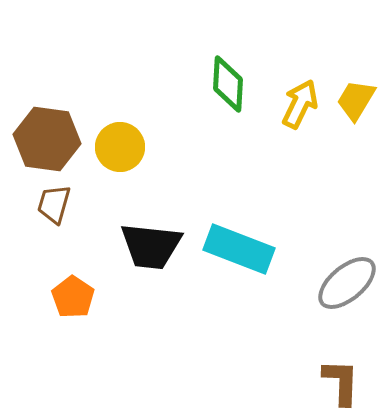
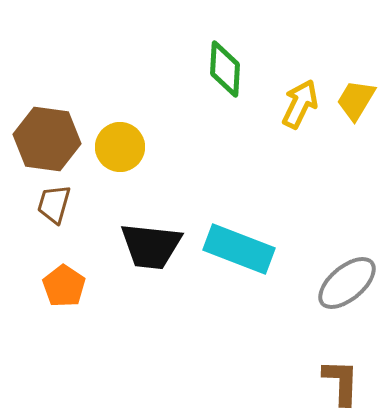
green diamond: moved 3 px left, 15 px up
orange pentagon: moved 9 px left, 11 px up
